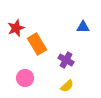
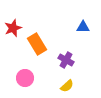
red star: moved 3 px left
